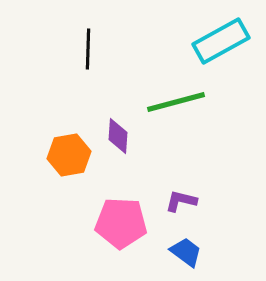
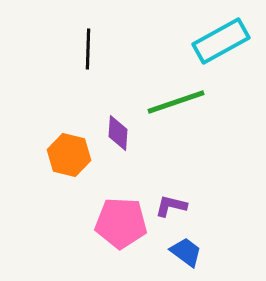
green line: rotated 4 degrees counterclockwise
purple diamond: moved 3 px up
orange hexagon: rotated 24 degrees clockwise
purple L-shape: moved 10 px left, 5 px down
